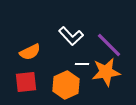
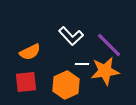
orange star: moved 1 px left, 1 px up
